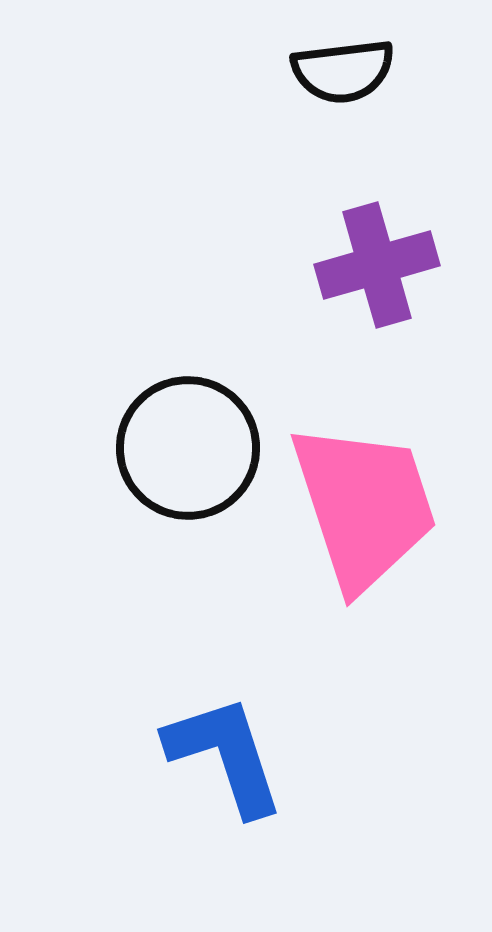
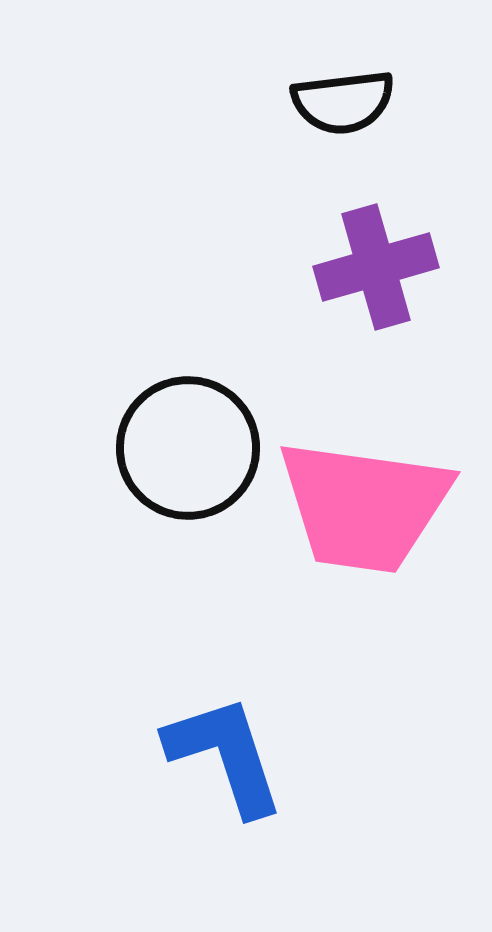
black semicircle: moved 31 px down
purple cross: moved 1 px left, 2 px down
pink trapezoid: rotated 116 degrees clockwise
